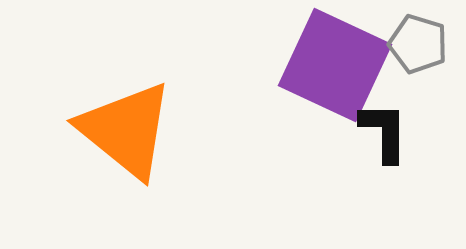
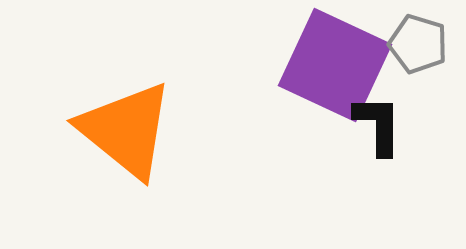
black L-shape: moved 6 px left, 7 px up
